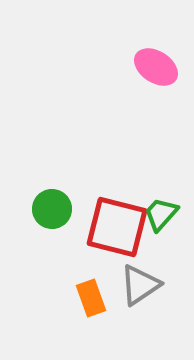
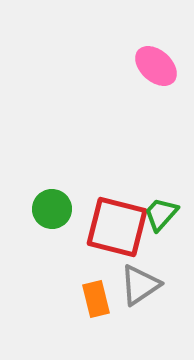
pink ellipse: moved 1 px up; rotated 9 degrees clockwise
orange rectangle: moved 5 px right, 1 px down; rotated 6 degrees clockwise
